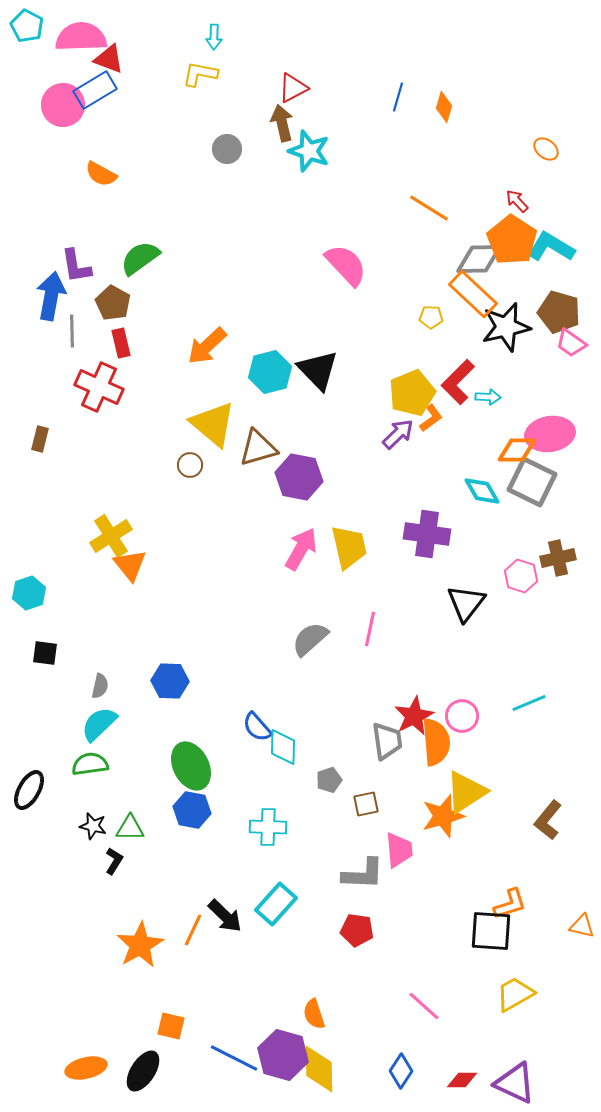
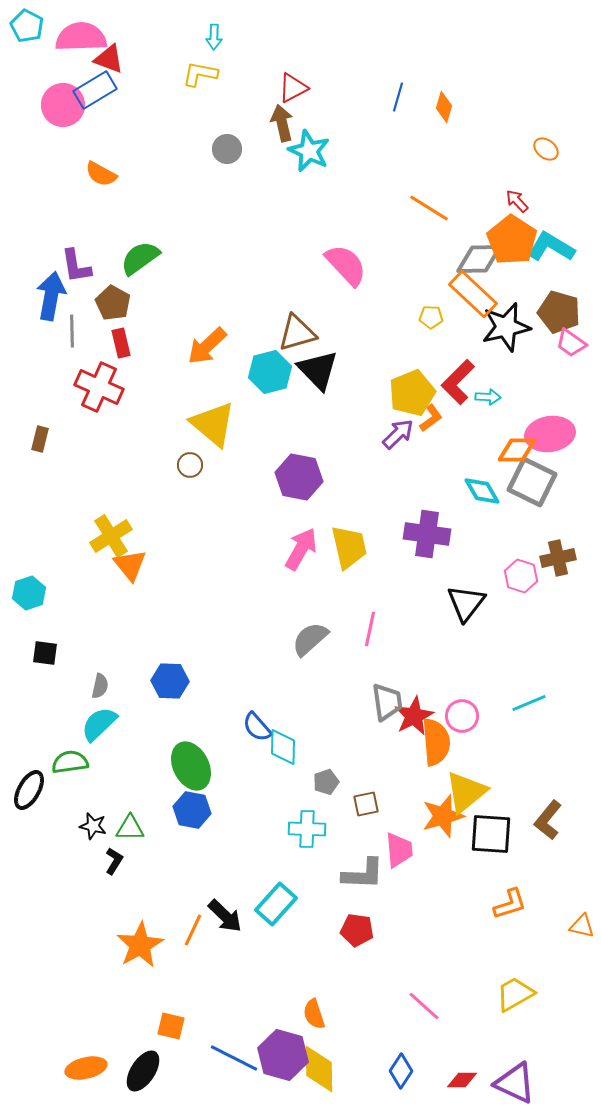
cyan star at (309, 151): rotated 6 degrees clockwise
brown triangle at (258, 448): moved 39 px right, 115 px up
gray trapezoid at (387, 741): moved 39 px up
green semicircle at (90, 764): moved 20 px left, 2 px up
gray pentagon at (329, 780): moved 3 px left, 2 px down
yellow triangle at (466, 792): rotated 6 degrees counterclockwise
cyan cross at (268, 827): moved 39 px right, 2 px down
black square at (491, 931): moved 97 px up
